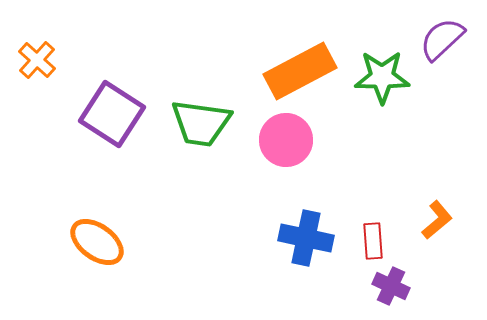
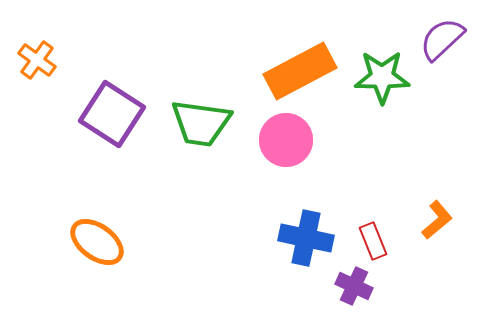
orange cross: rotated 6 degrees counterclockwise
red rectangle: rotated 18 degrees counterclockwise
purple cross: moved 37 px left
